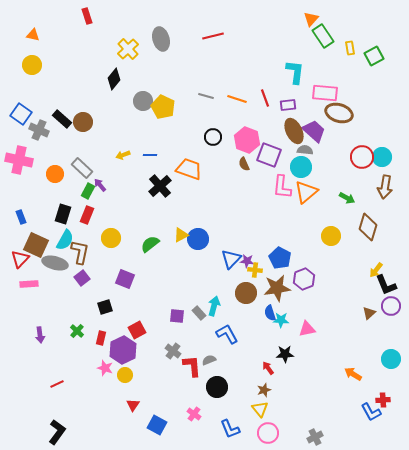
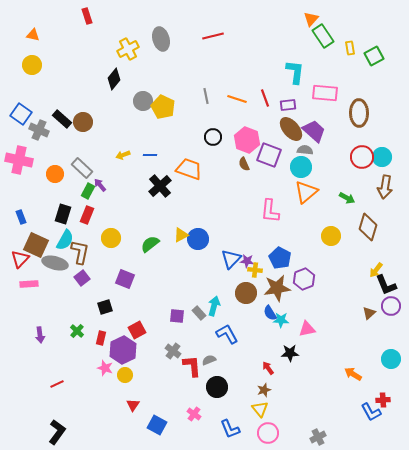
yellow cross at (128, 49): rotated 15 degrees clockwise
gray line at (206, 96): rotated 63 degrees clockwise
brown ellipse at (339, 113): moved 20 px right; rotated 72 degrees clockwise
brown ellipse at (294, 131): moved 3 px left, 2 px up; rotated 15 degrees counterclockwise
pink L-shape at (282, 187): moved 12 px left, 24 px down
blue semicircle at (270, 313): rotated 14 degrees counterclockwise
black star at (285, 354): moved 5 px right, 1 px up
gray cross at (315, 437): moved 3 px right
